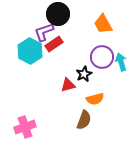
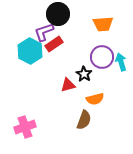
orange trapezoid: rotated 65 degrees counterclockwise
black star: rotated 14 degrees counterclockwise
